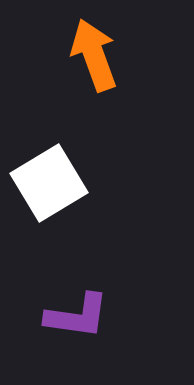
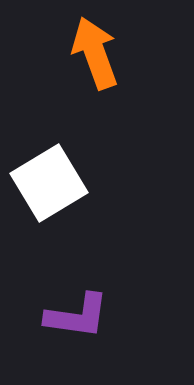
orange arrow: moved 1 px right, 2 px up
